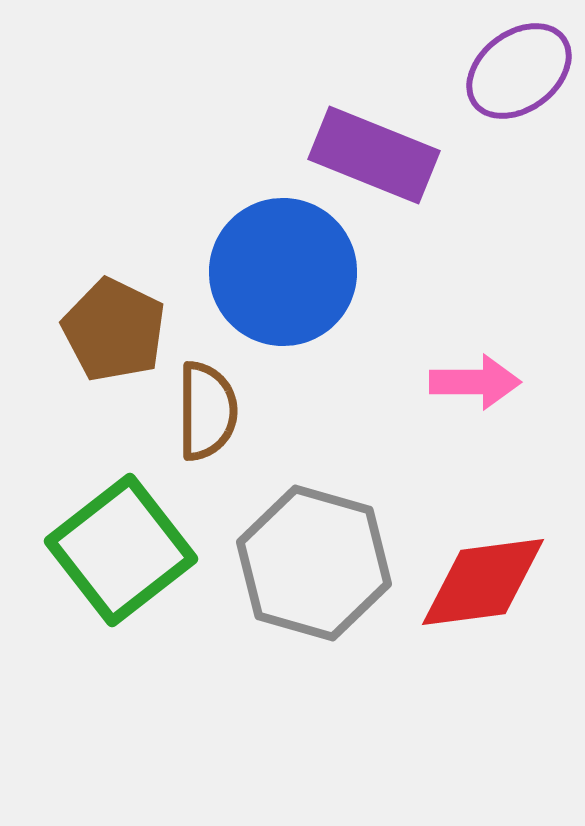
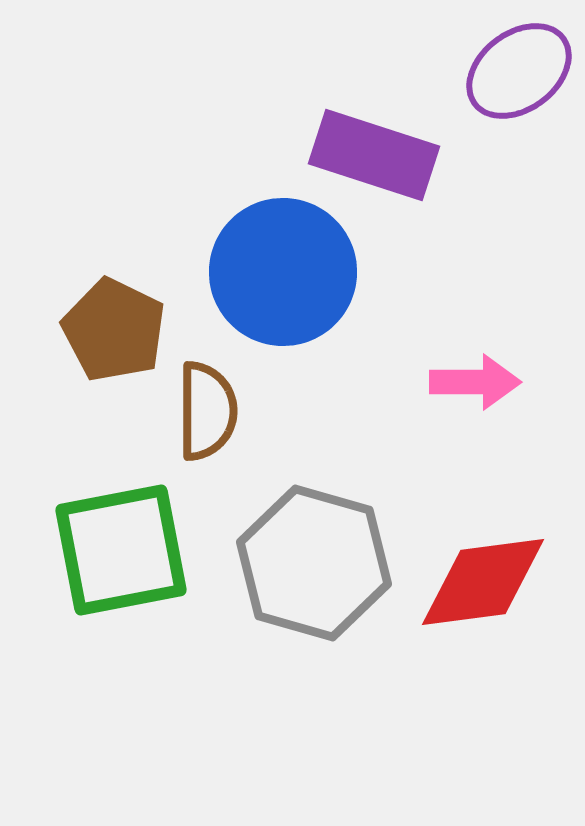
purple rectangle: rotated 4 degrees counterclockwise
green square: rotated 27 degrees clockwise
